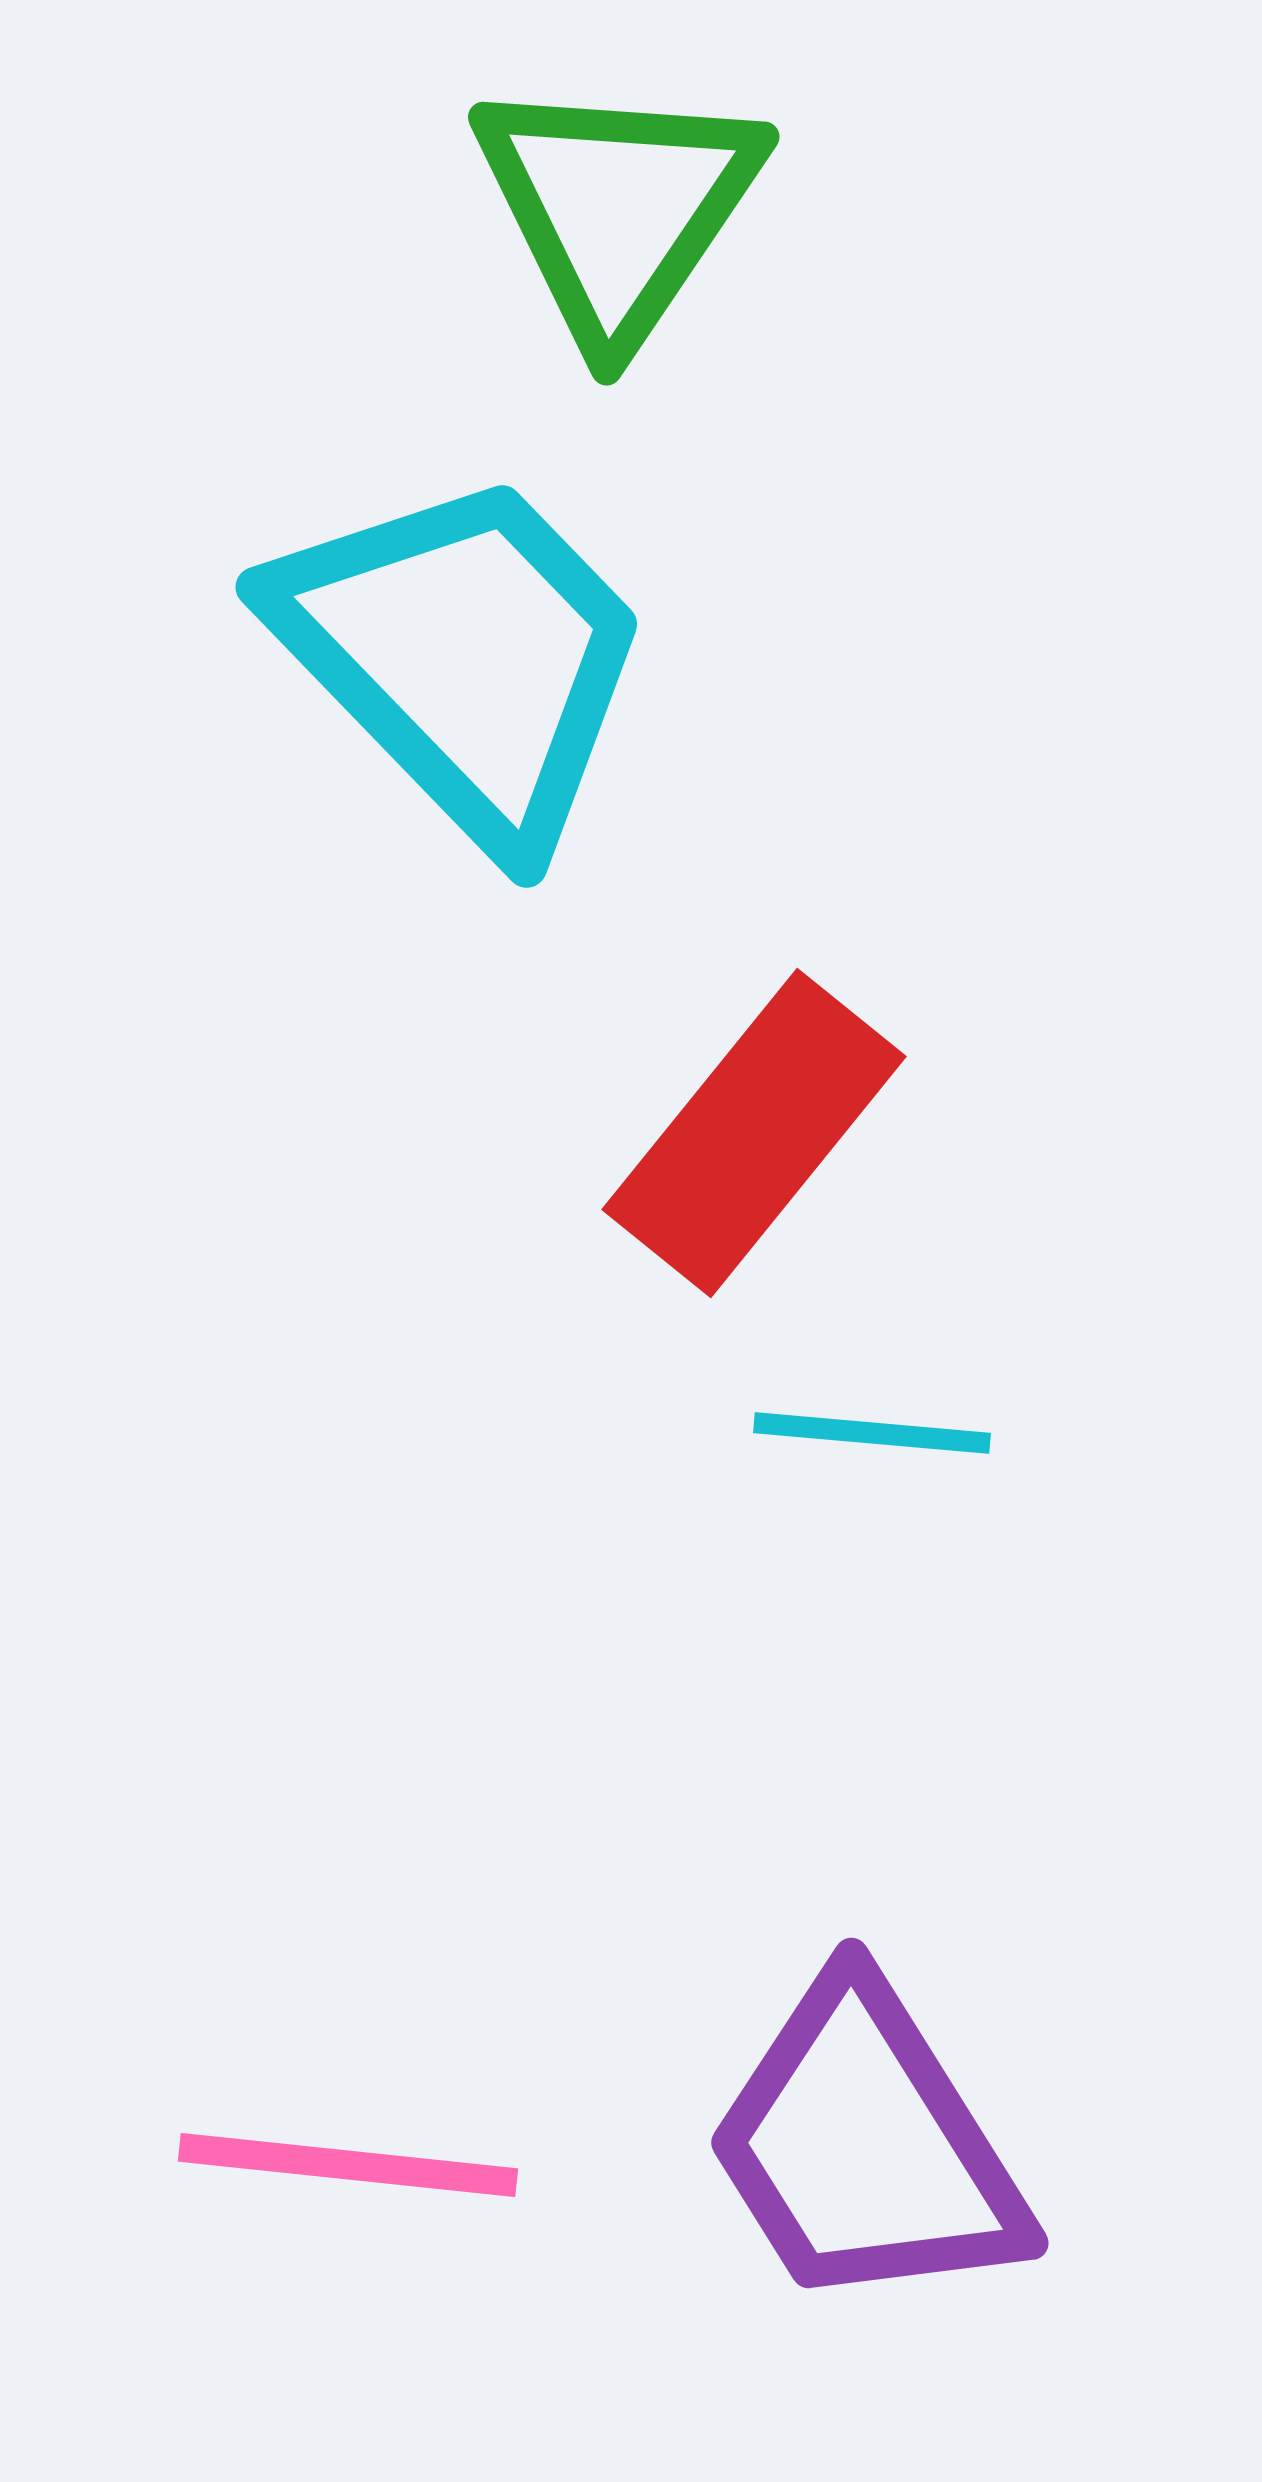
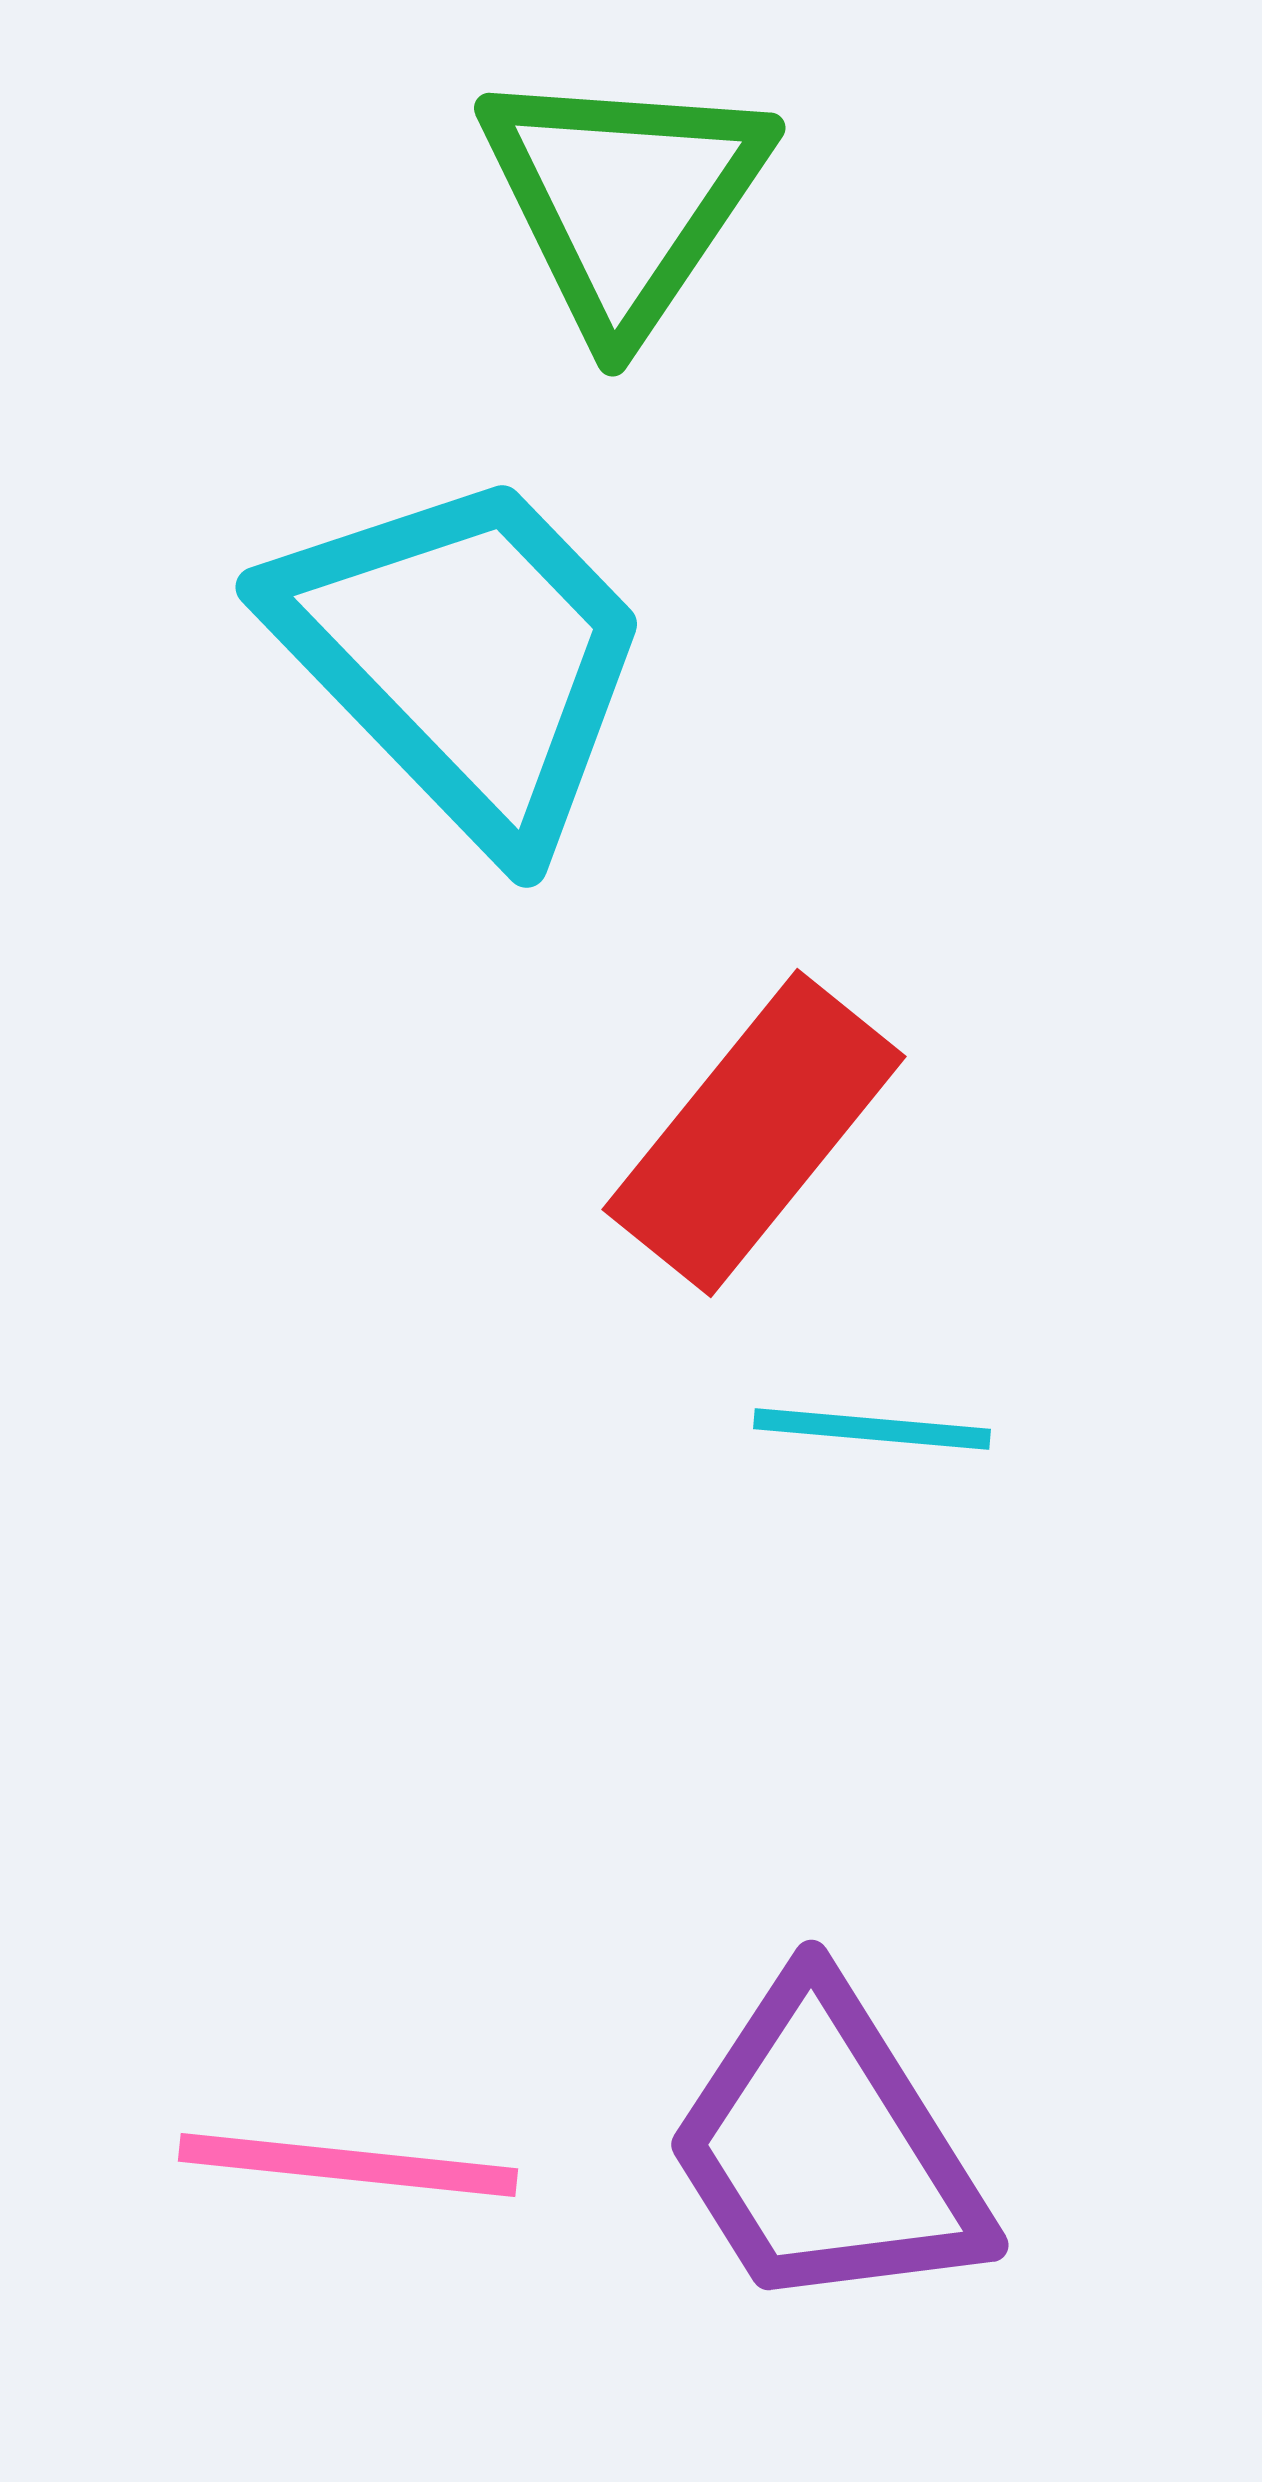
green triangle: moved 6 px right, 9 px up
cyan line: moved 4 px up
purple trapezoid: moved 40 px left, 2 px down
